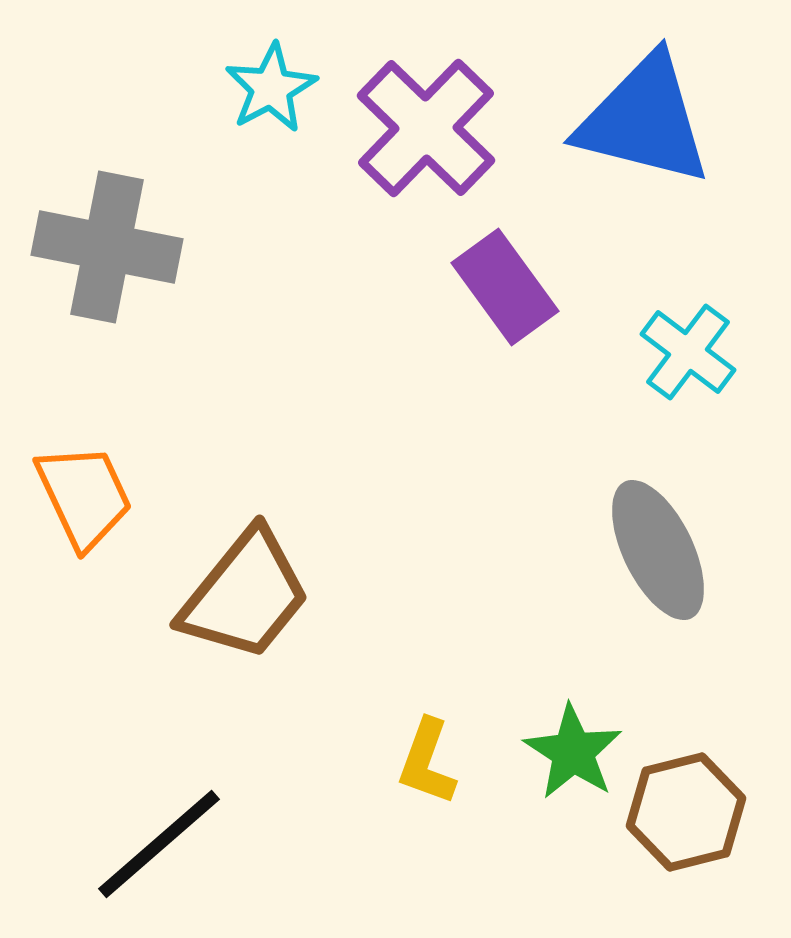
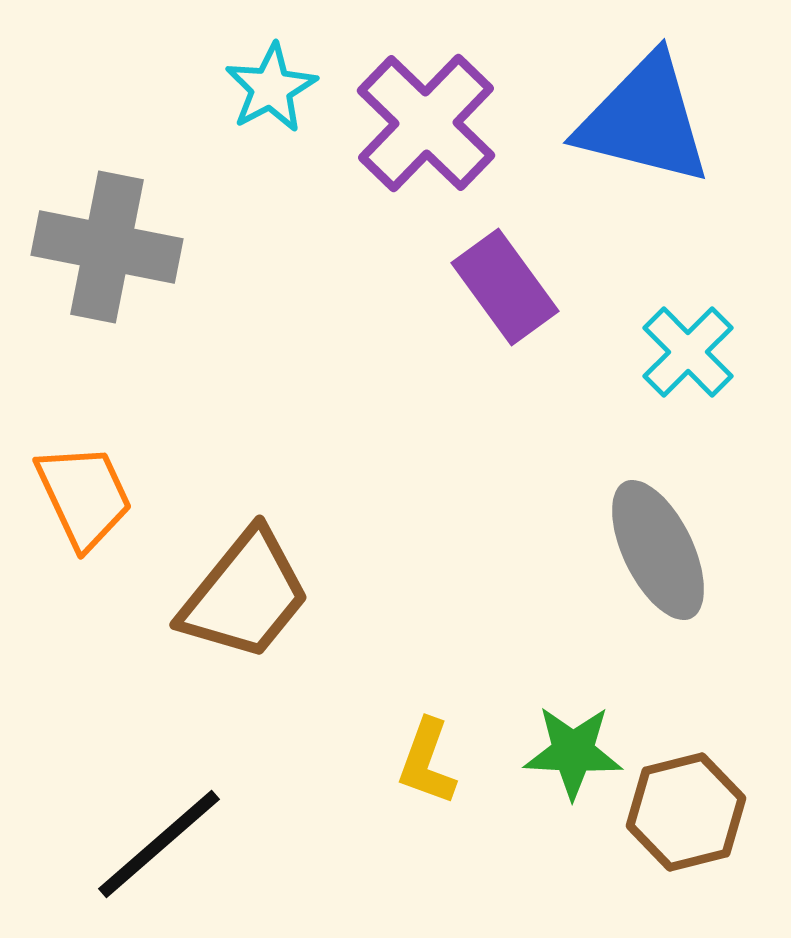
purple cross: moved 5 px up
cyan cross: rotated 8 degrees clockwise
green star: rotated 30 degrees counterclockwise
